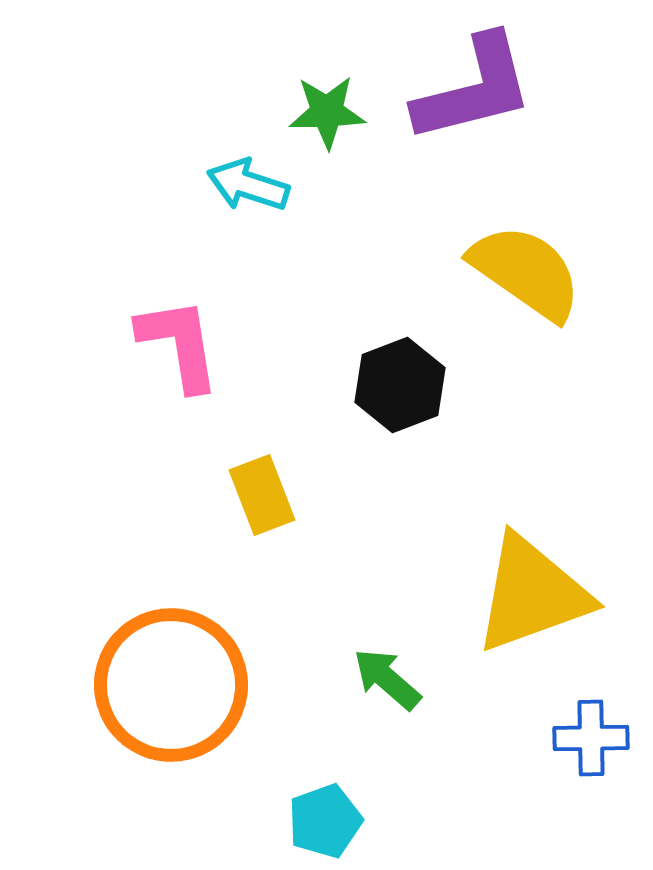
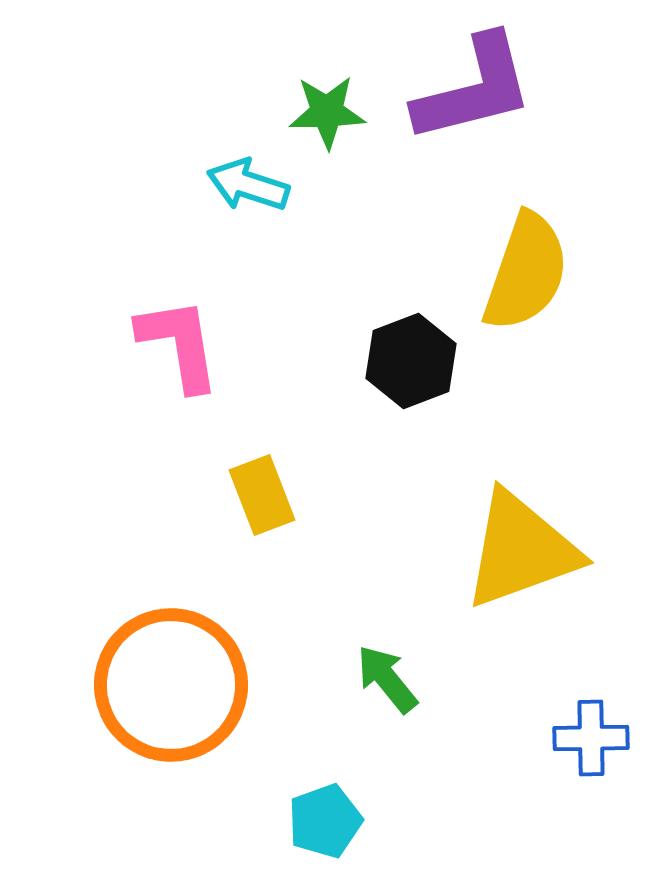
yellow semicircle: rotated 74 degrees clockwise
black hexagon: moved 11 px right, 24 px up
yellow triangle: moved 11 px left, 44 px up
green arrow: rotated 10 degrees clockwise
